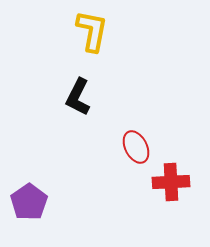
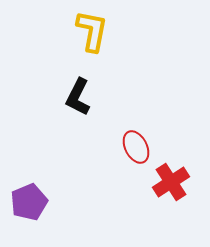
red cross: rotated 30 degrees counterclockwise
purple pentagon: rotated 12 degrees clockwise
